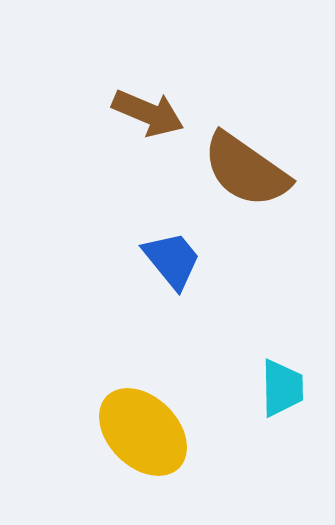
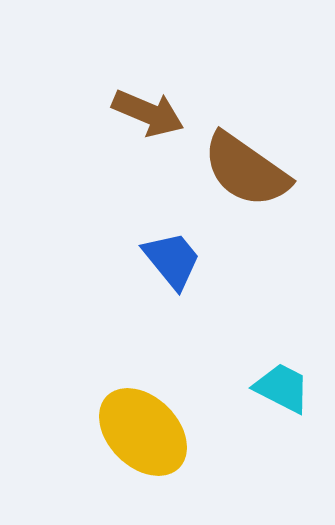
cyan trapezoid: rotated 62 degrees counterclockwise
